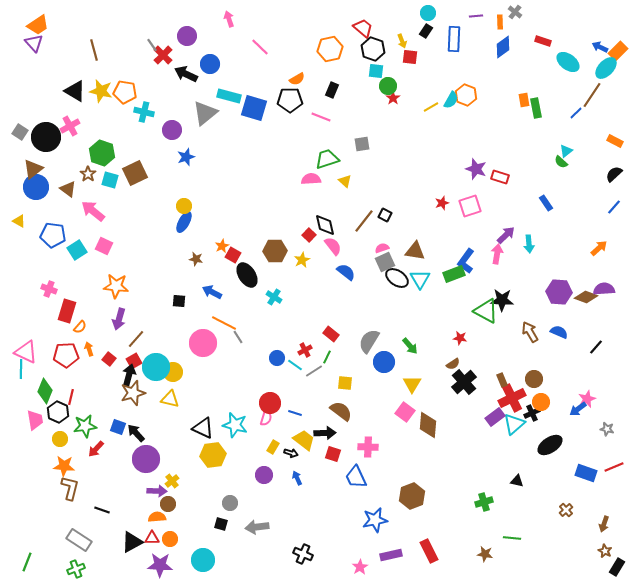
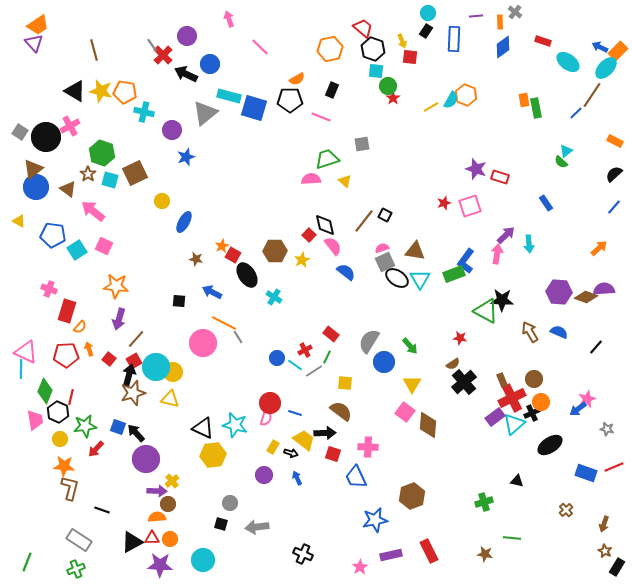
red star at (442, 203): moved 2 px right
yellow circle at (184, 206): moved 22 px left, 5 px up
